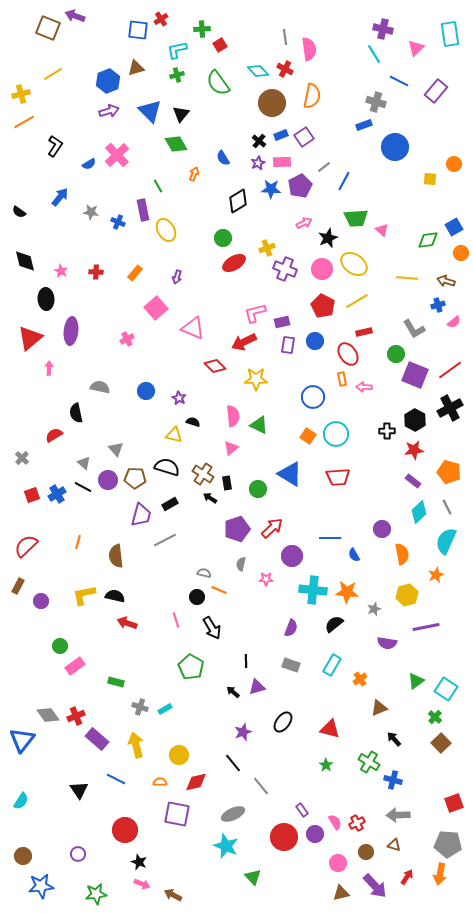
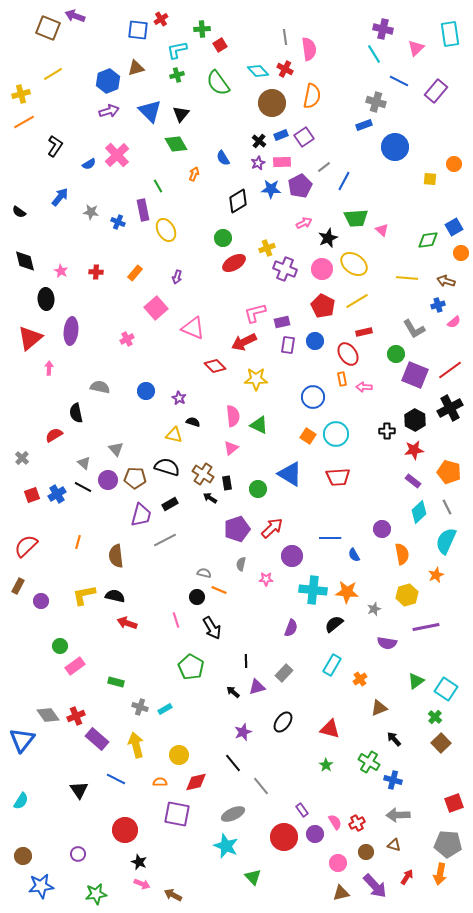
gray rectangle at (291, 665): moved 7 px left, 8 px down; rotated 66 degrees counterclockwise
